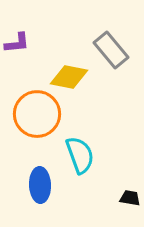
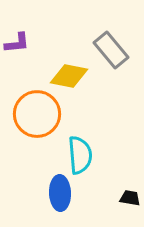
yellow diamond: moved 1 px up
cyan semicircle: rotated 15 degrees clockwise
blue ellipse: moved 20 px right, 8 px down
